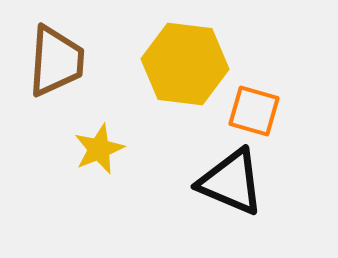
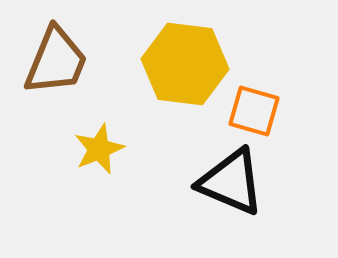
brown trapezoid: rotated 18 degrees clockwise
